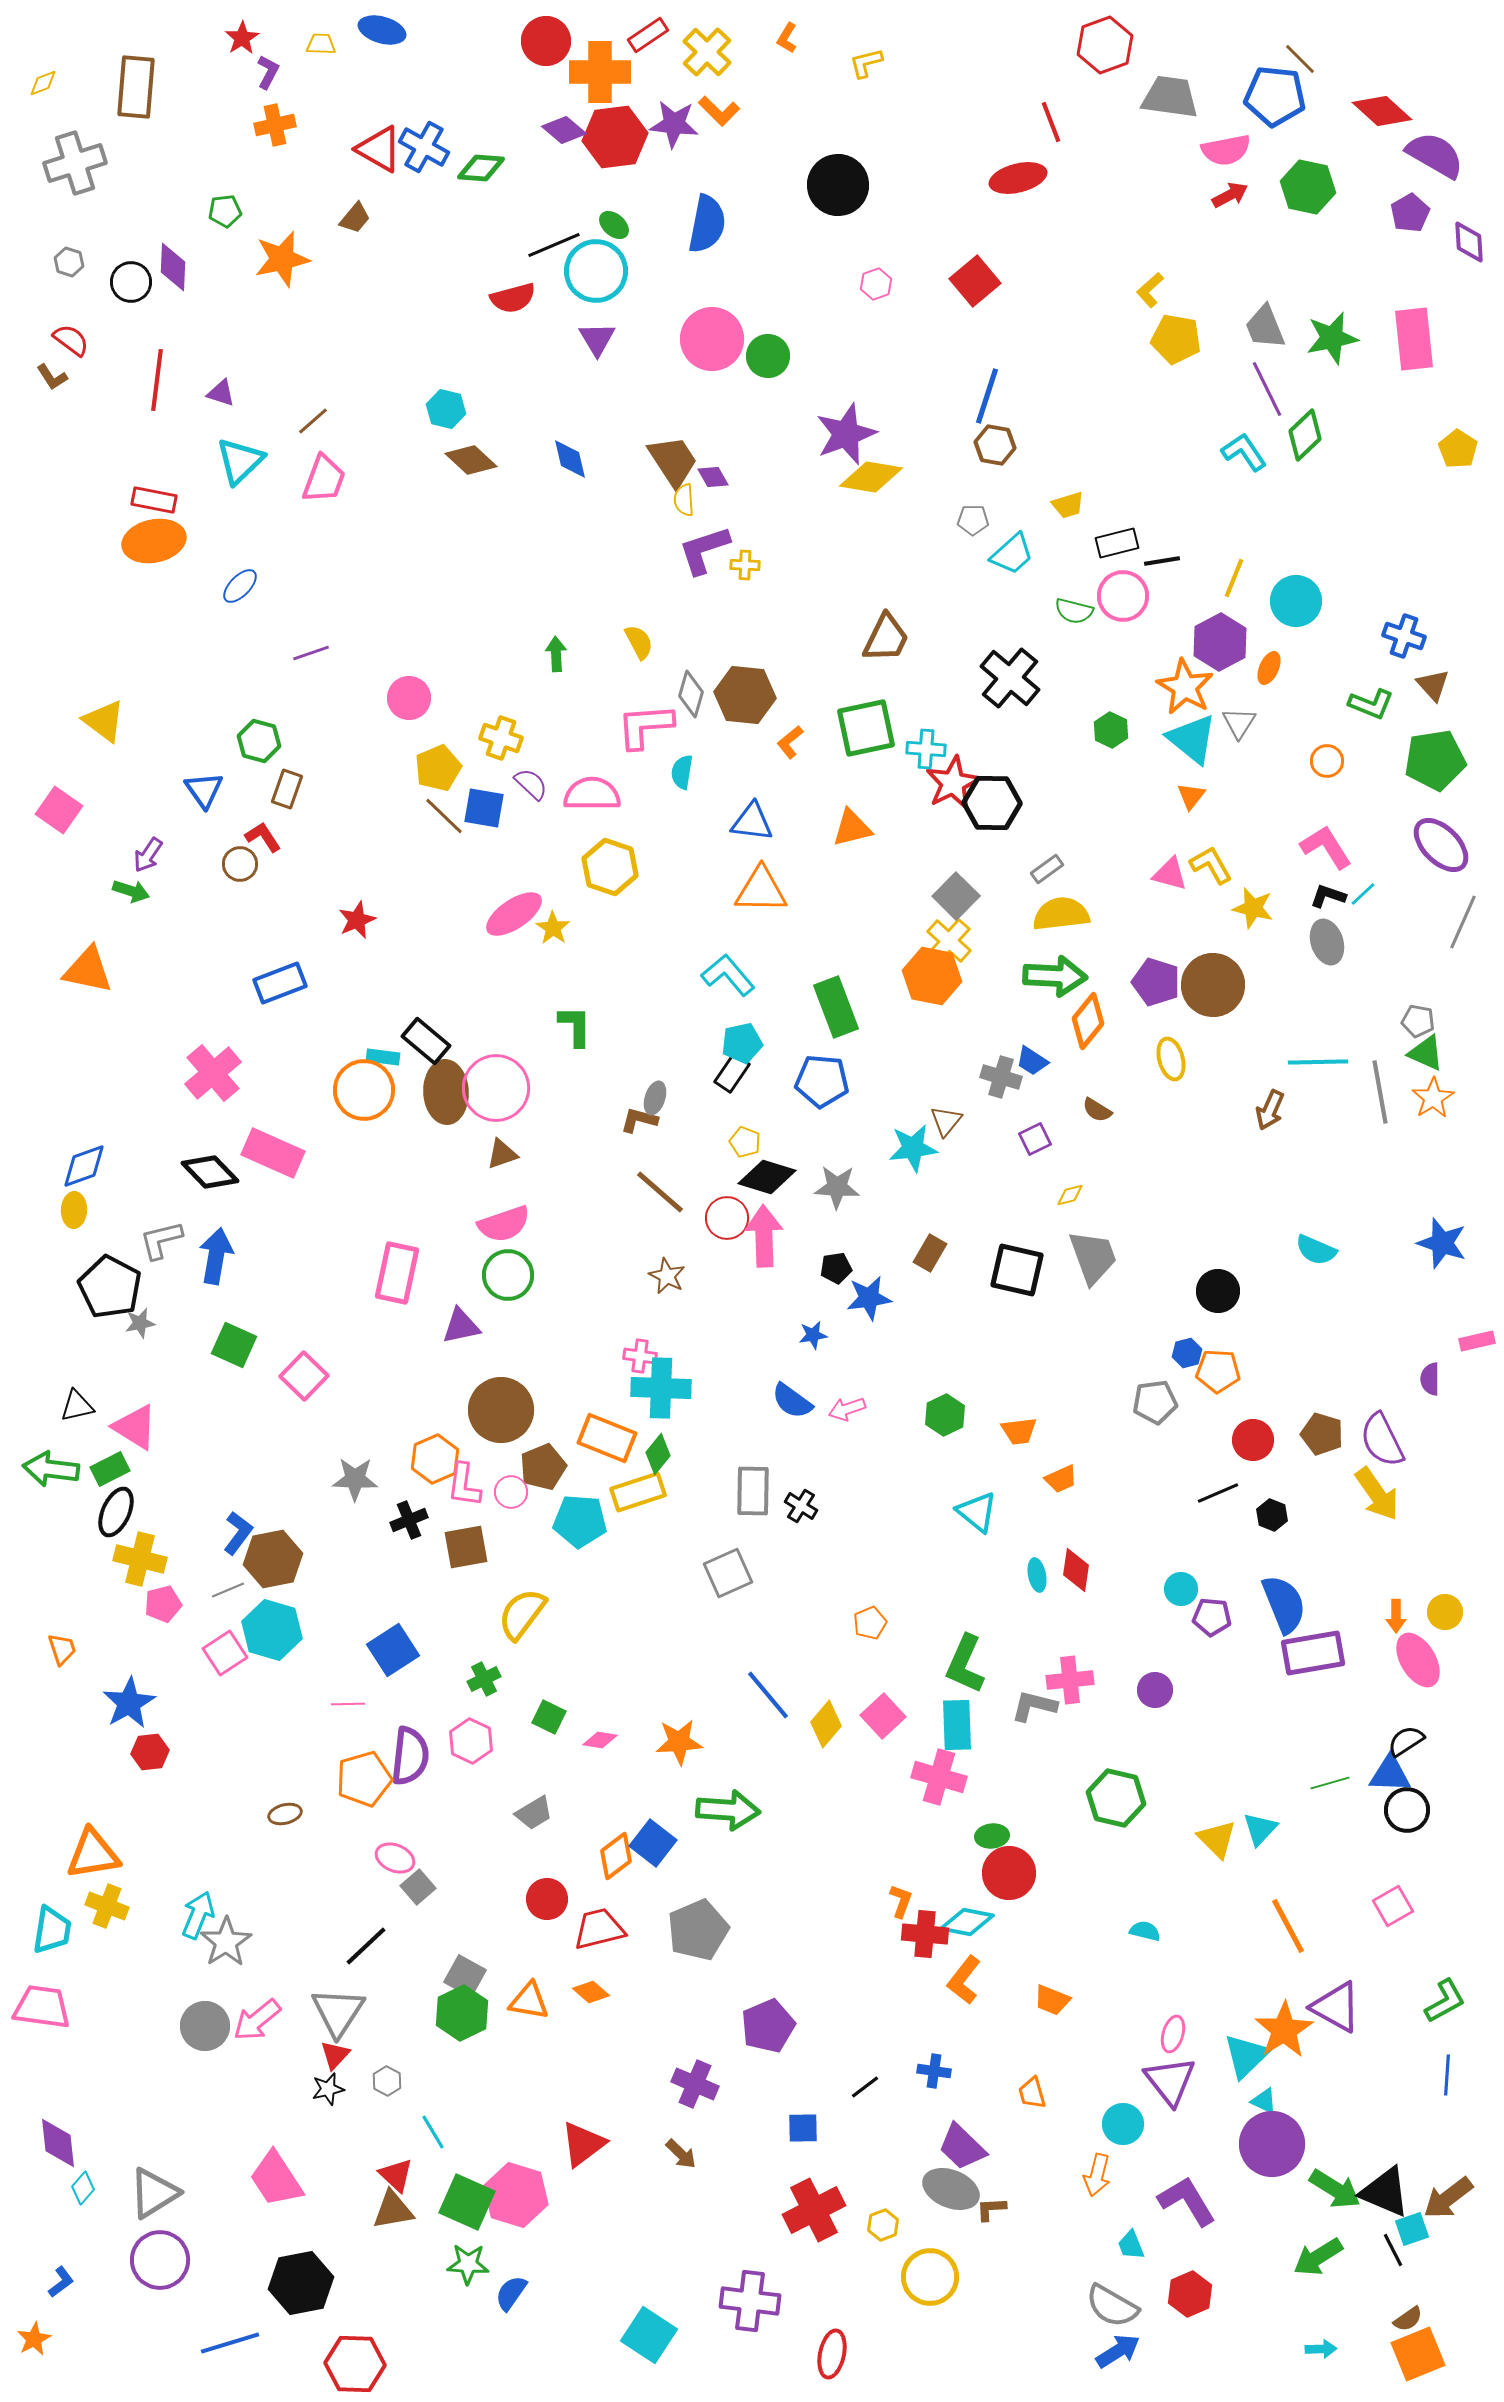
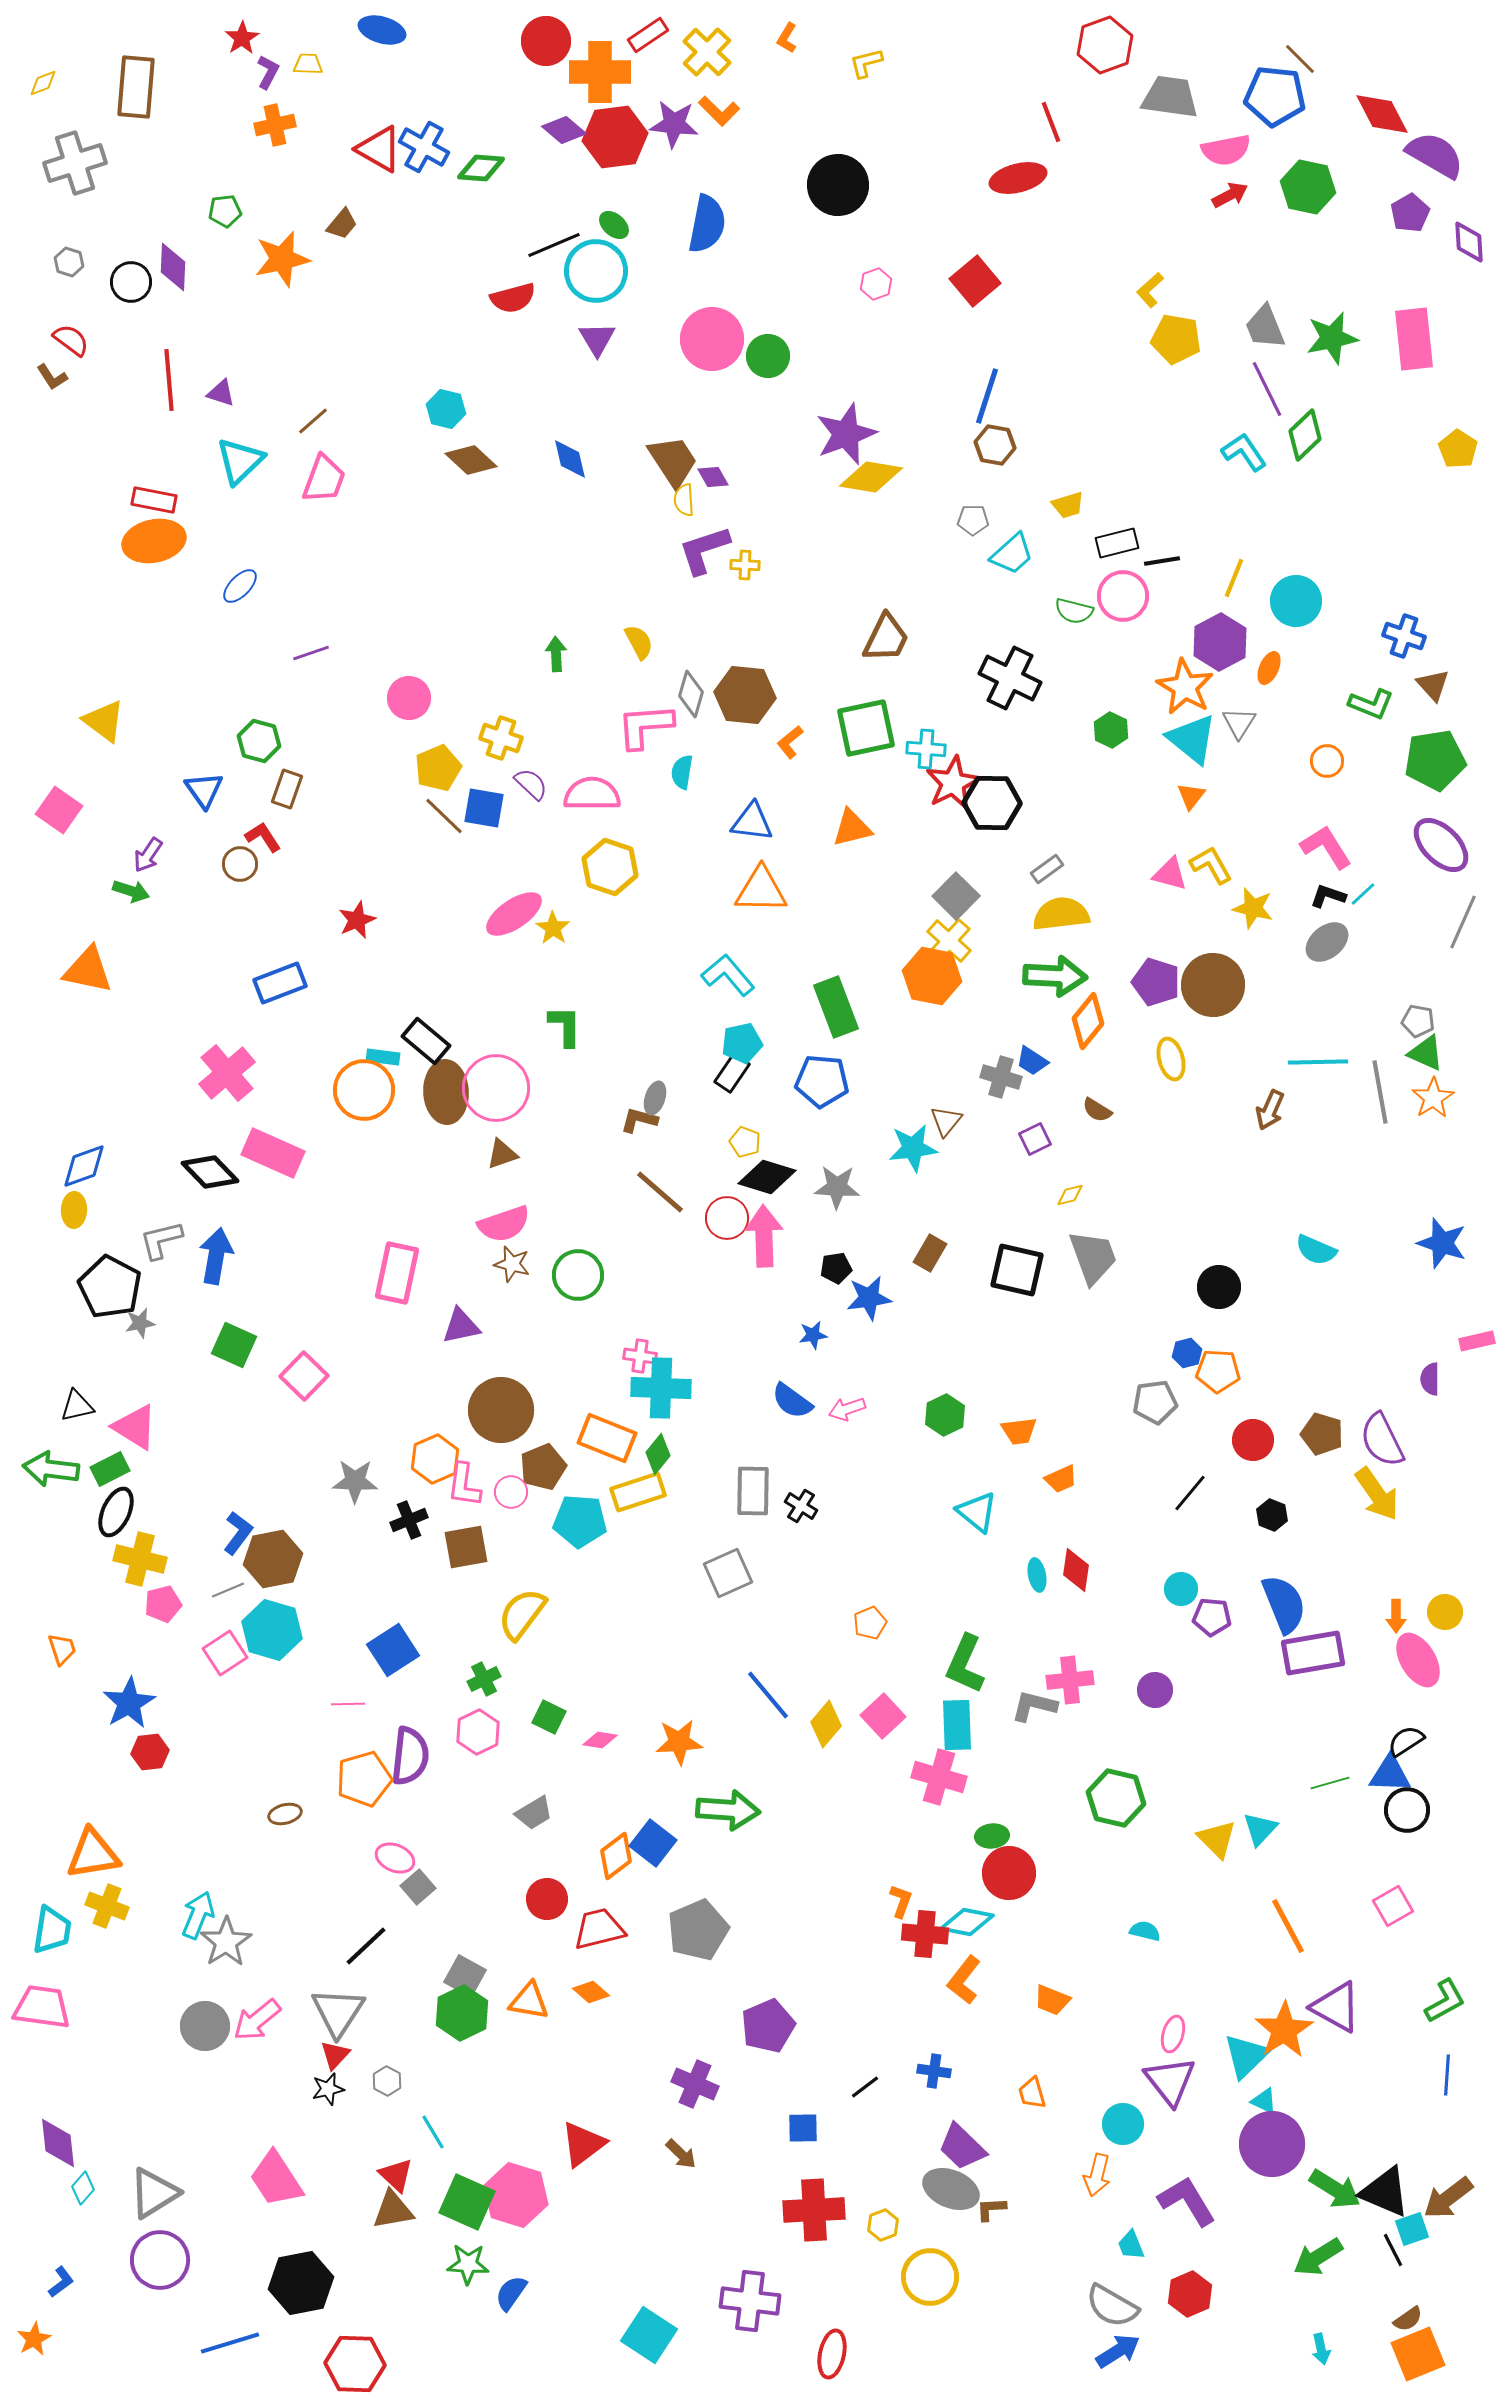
yellow trapezoid at (321, 44): moved 13 px left, 20 px down
red diamond at (1382, 111): moved 3 px down; rotated 20 degrees clockwise
brown trapezoid at (355, 218): moved 13 px left, 6 px down
red line at (157, 380): moved 12 px right; rotated 12 degrees counterclockwise
black cross at (1010, 678): rotated 14 degrees counterclockwise
gray ellipse at (1327, 942): rotated 69 degrees clockwise
green L-shape at (575, 1026): moved 10 px left
pink cross at (213, 1073): moved 14 px right
green circle at (508, 1275): moved 70 px right
brown star at (667, 1276): moved 155 px left, 12 px up; rotated 12 degrees counterclockwise
black circle at (1218, 1291): moved 1 px right, 4 px up
gray star at (355, 1479): moved 2 px down
black line at (1218, 1493): moved 28 px left; rotated 27 degrees counterclockwise
pink hexagon at (471, 1741): moved 7 px right, 9 px up; rotated 9 degrees clockwise
red cross at (814, 2210): rotated 24 degrees clockwise
cyan arrow at (1321, 2349): rotated 80 degrees clockwise
